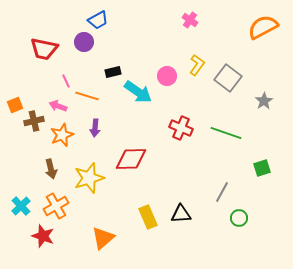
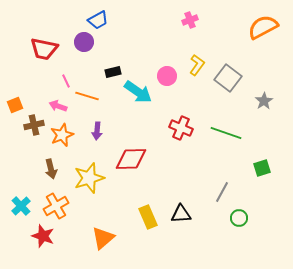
pink cross: rotated 35 degrees clockwise
brown cross: moved 4 px down
purple arrow: moved 2 px right, 3 px down
